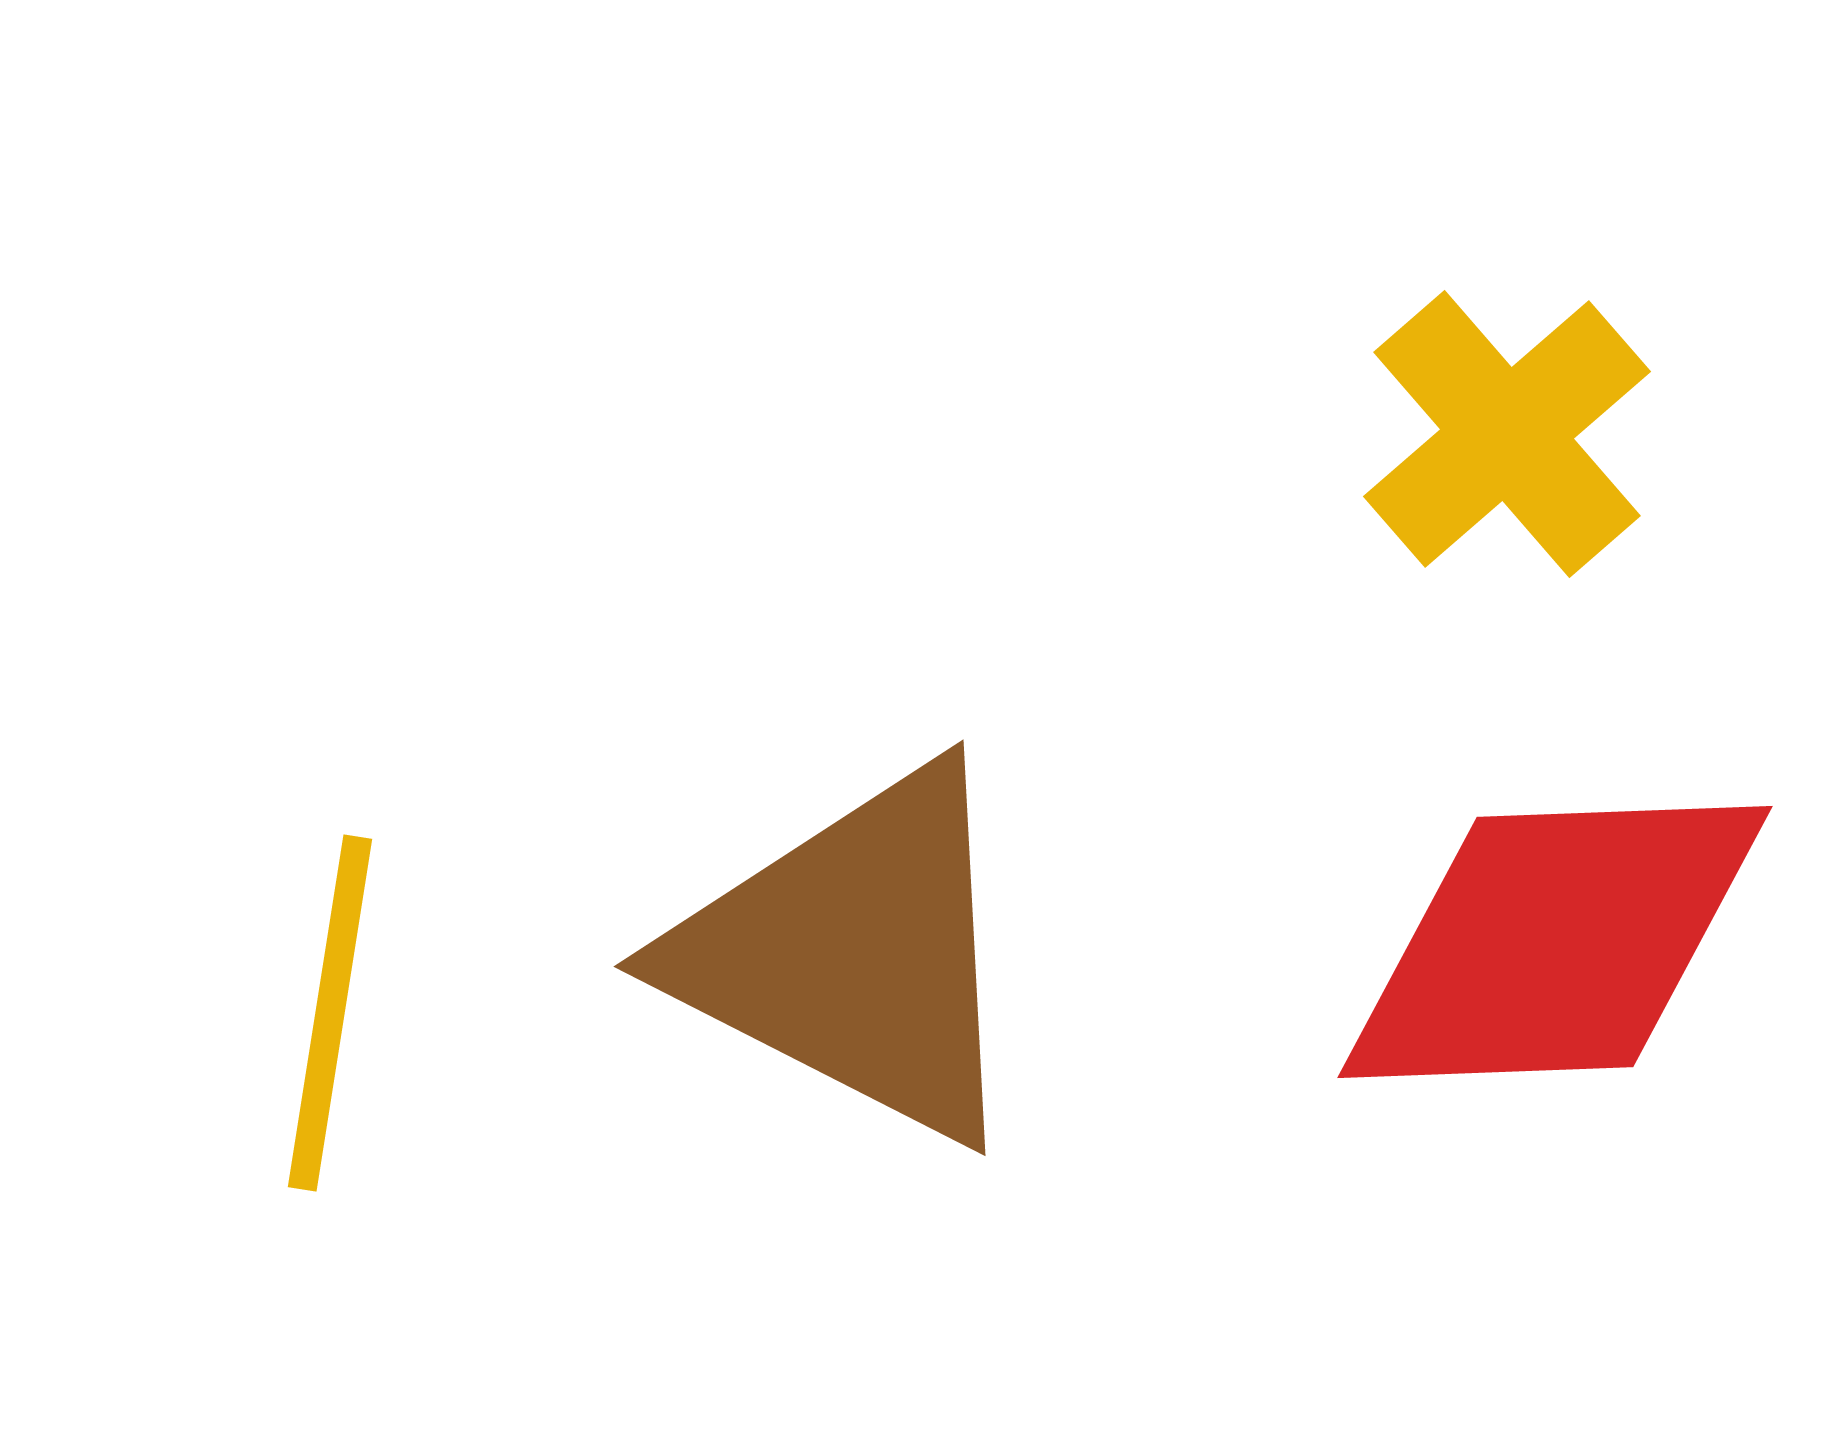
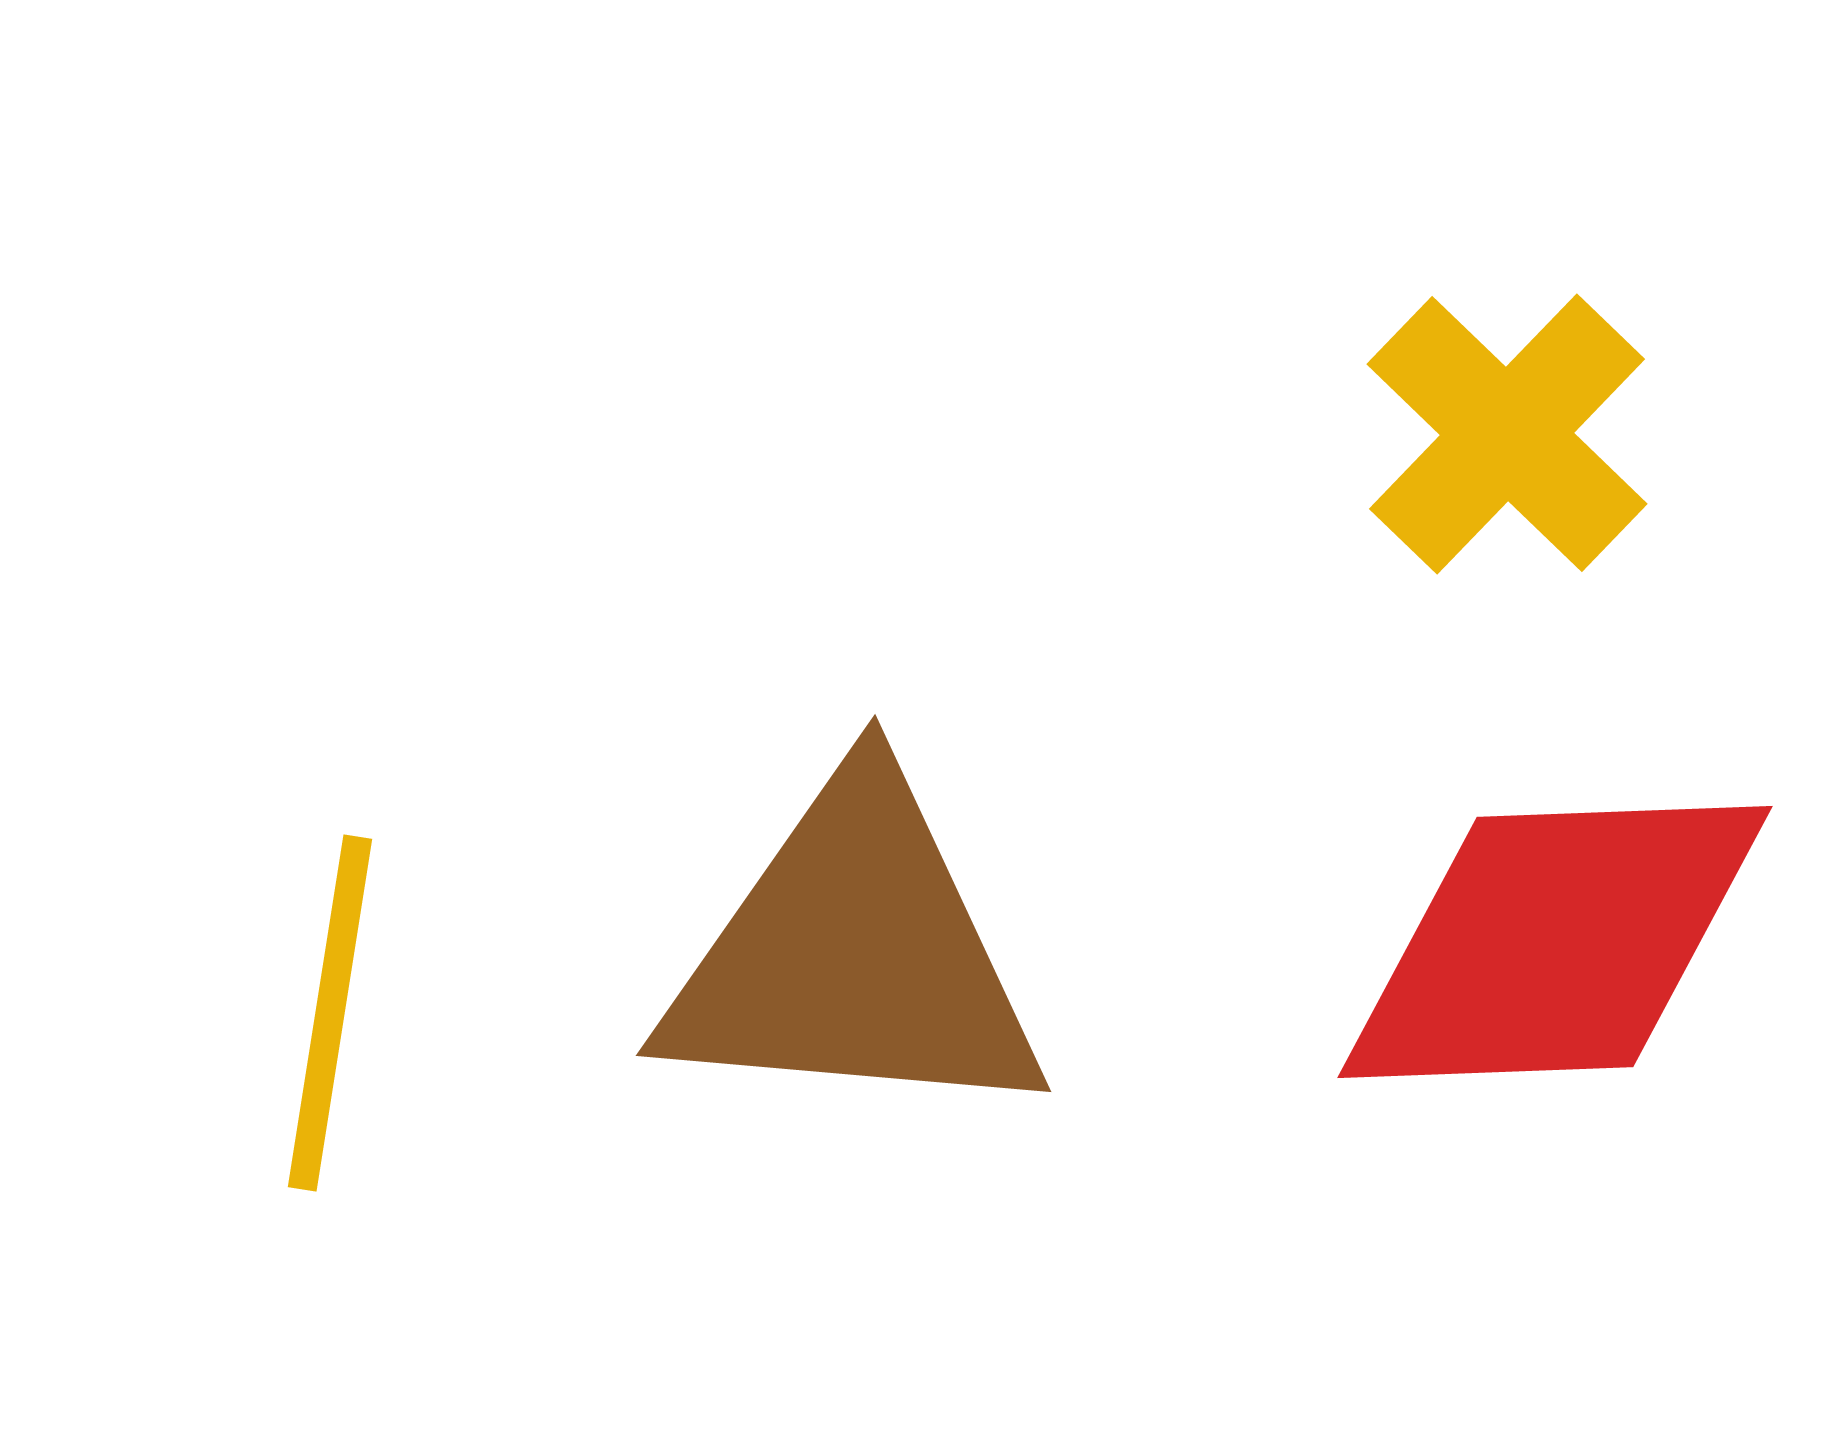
yellow cross: rotated 5 degrees counterclockwise
brown triangle: rotated 22 degrees counterclockwise
